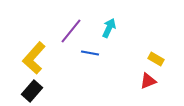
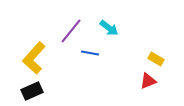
cyan arrow: rotated 102 degrees clockwise
black rectangle: rotated 25 degrees clockwise
